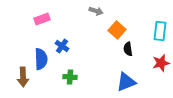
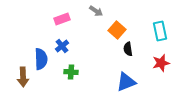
gray arrow: rotated 16 degrees clockwise
pink rectangle: moved 20 px right
cyan rectangle: rotated 18 degrees counterclockwise
blue cross: rotated 16 degrees clockwise
green cross: moved 1 px right, 5 px up
